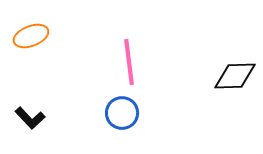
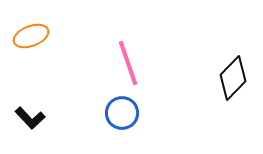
pink line: moved 1 px left, 1 px down; rotated 12 degrees counterclockwise
black diamond: moved 2 px left, 2 px down; rotated 45 degrees counterclockwise
